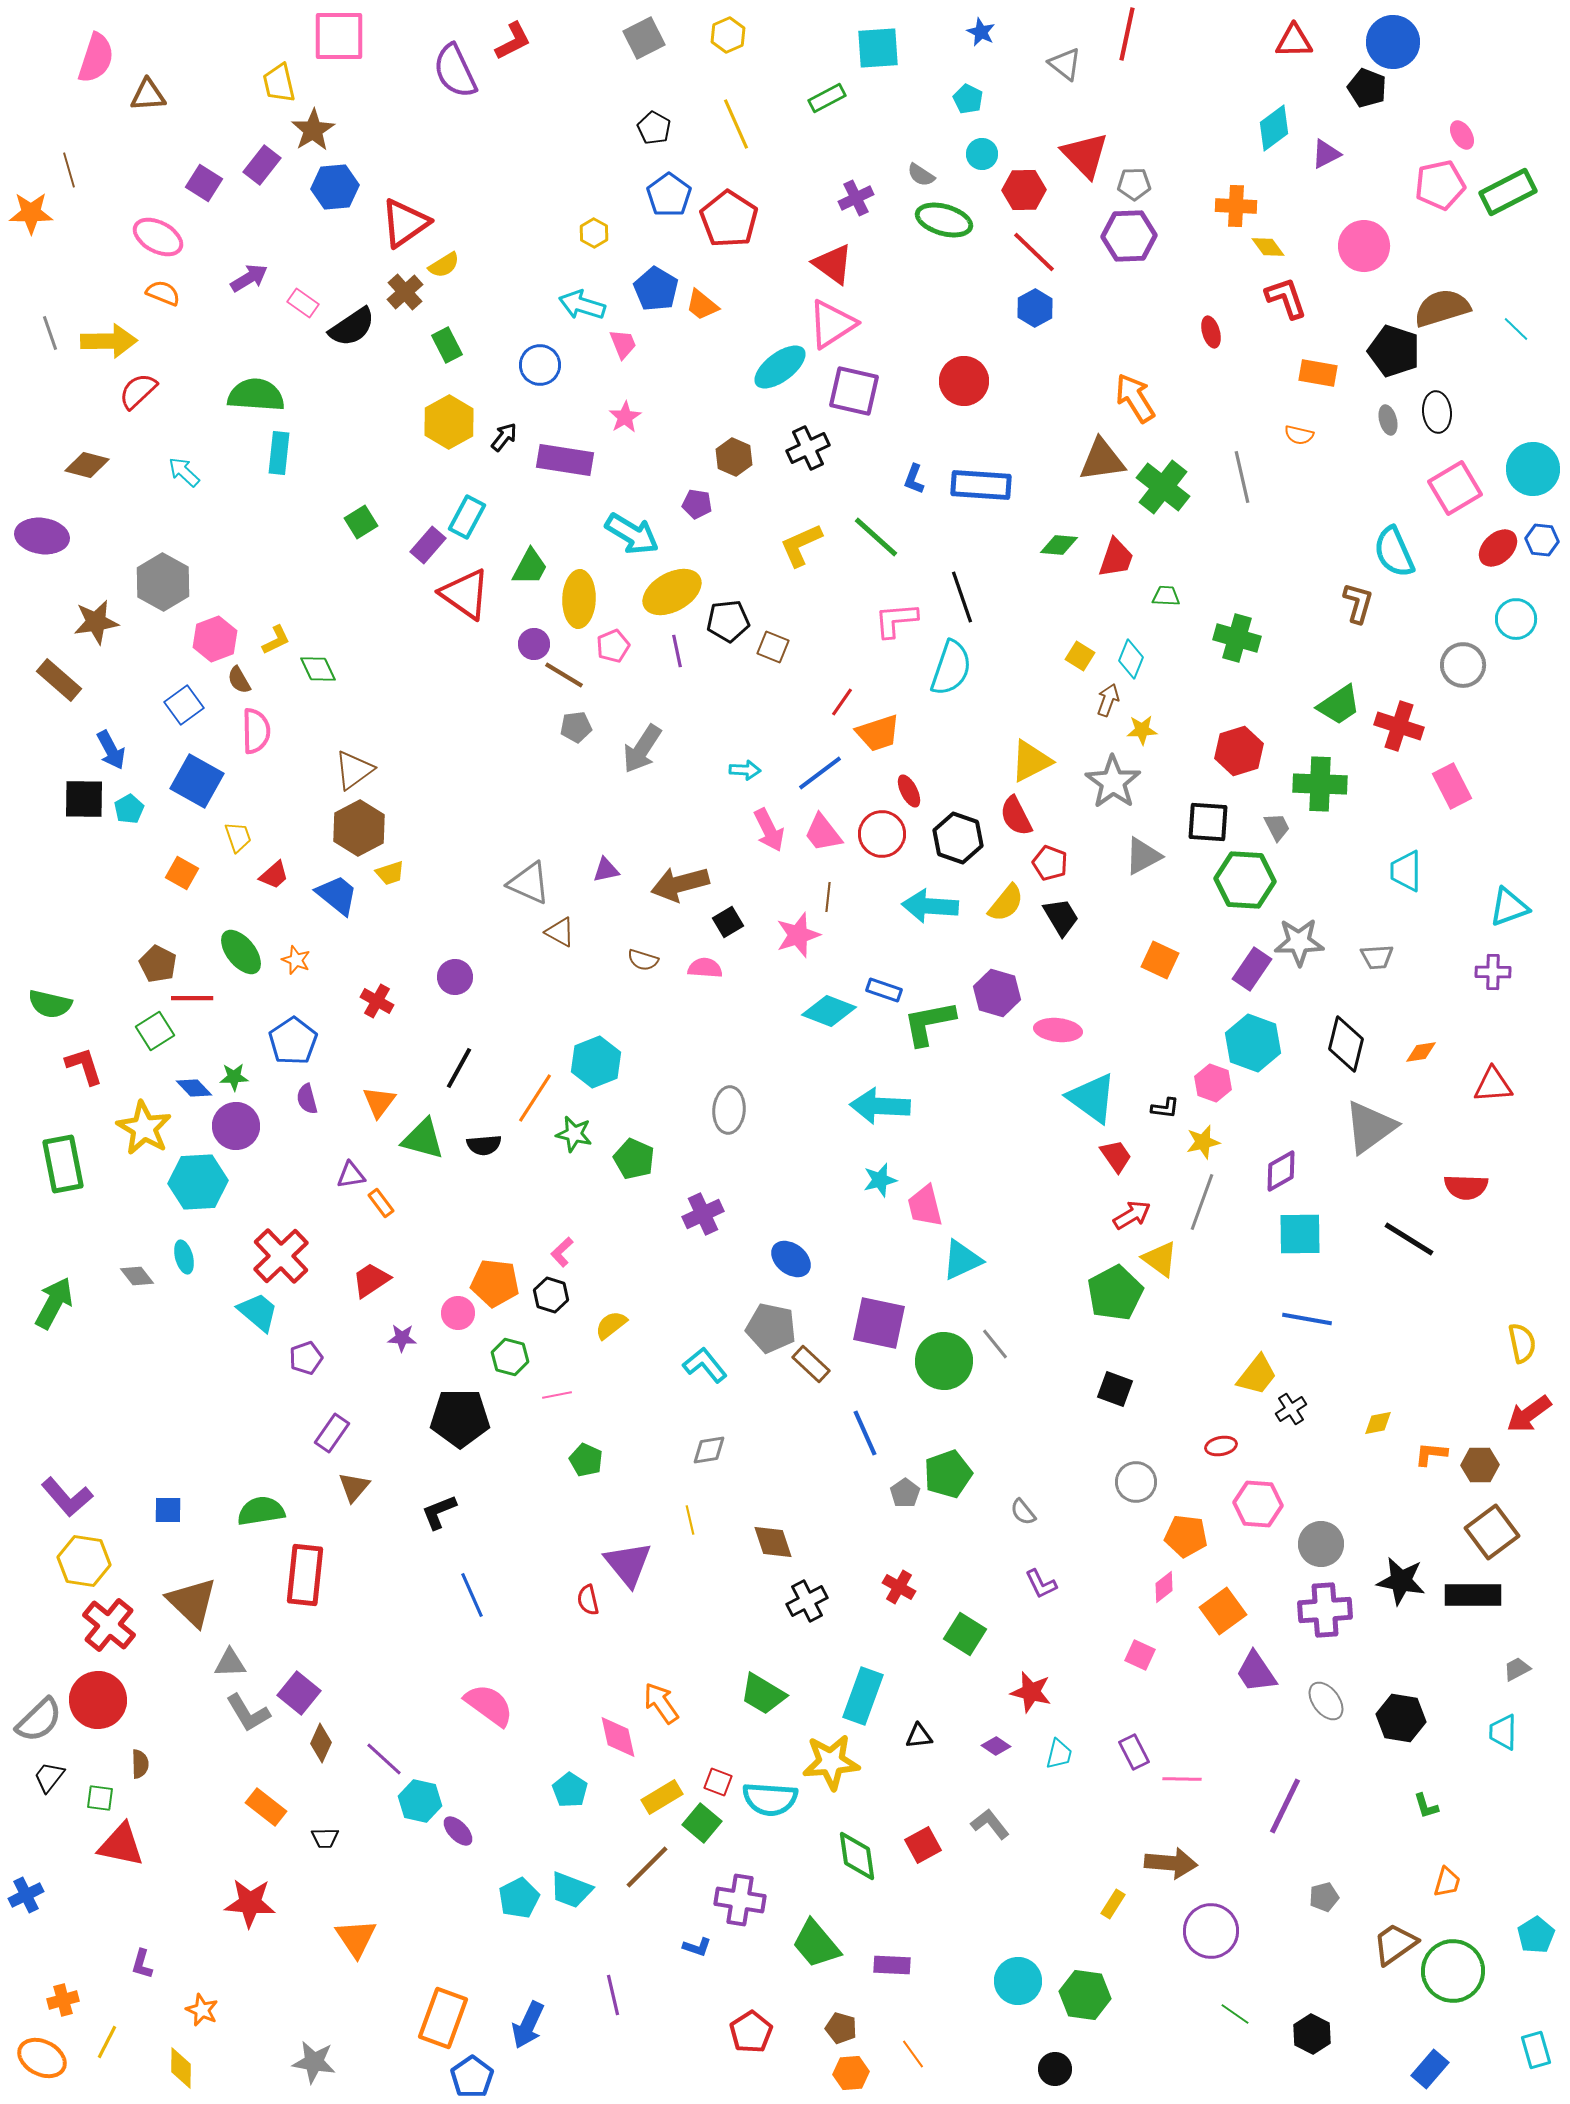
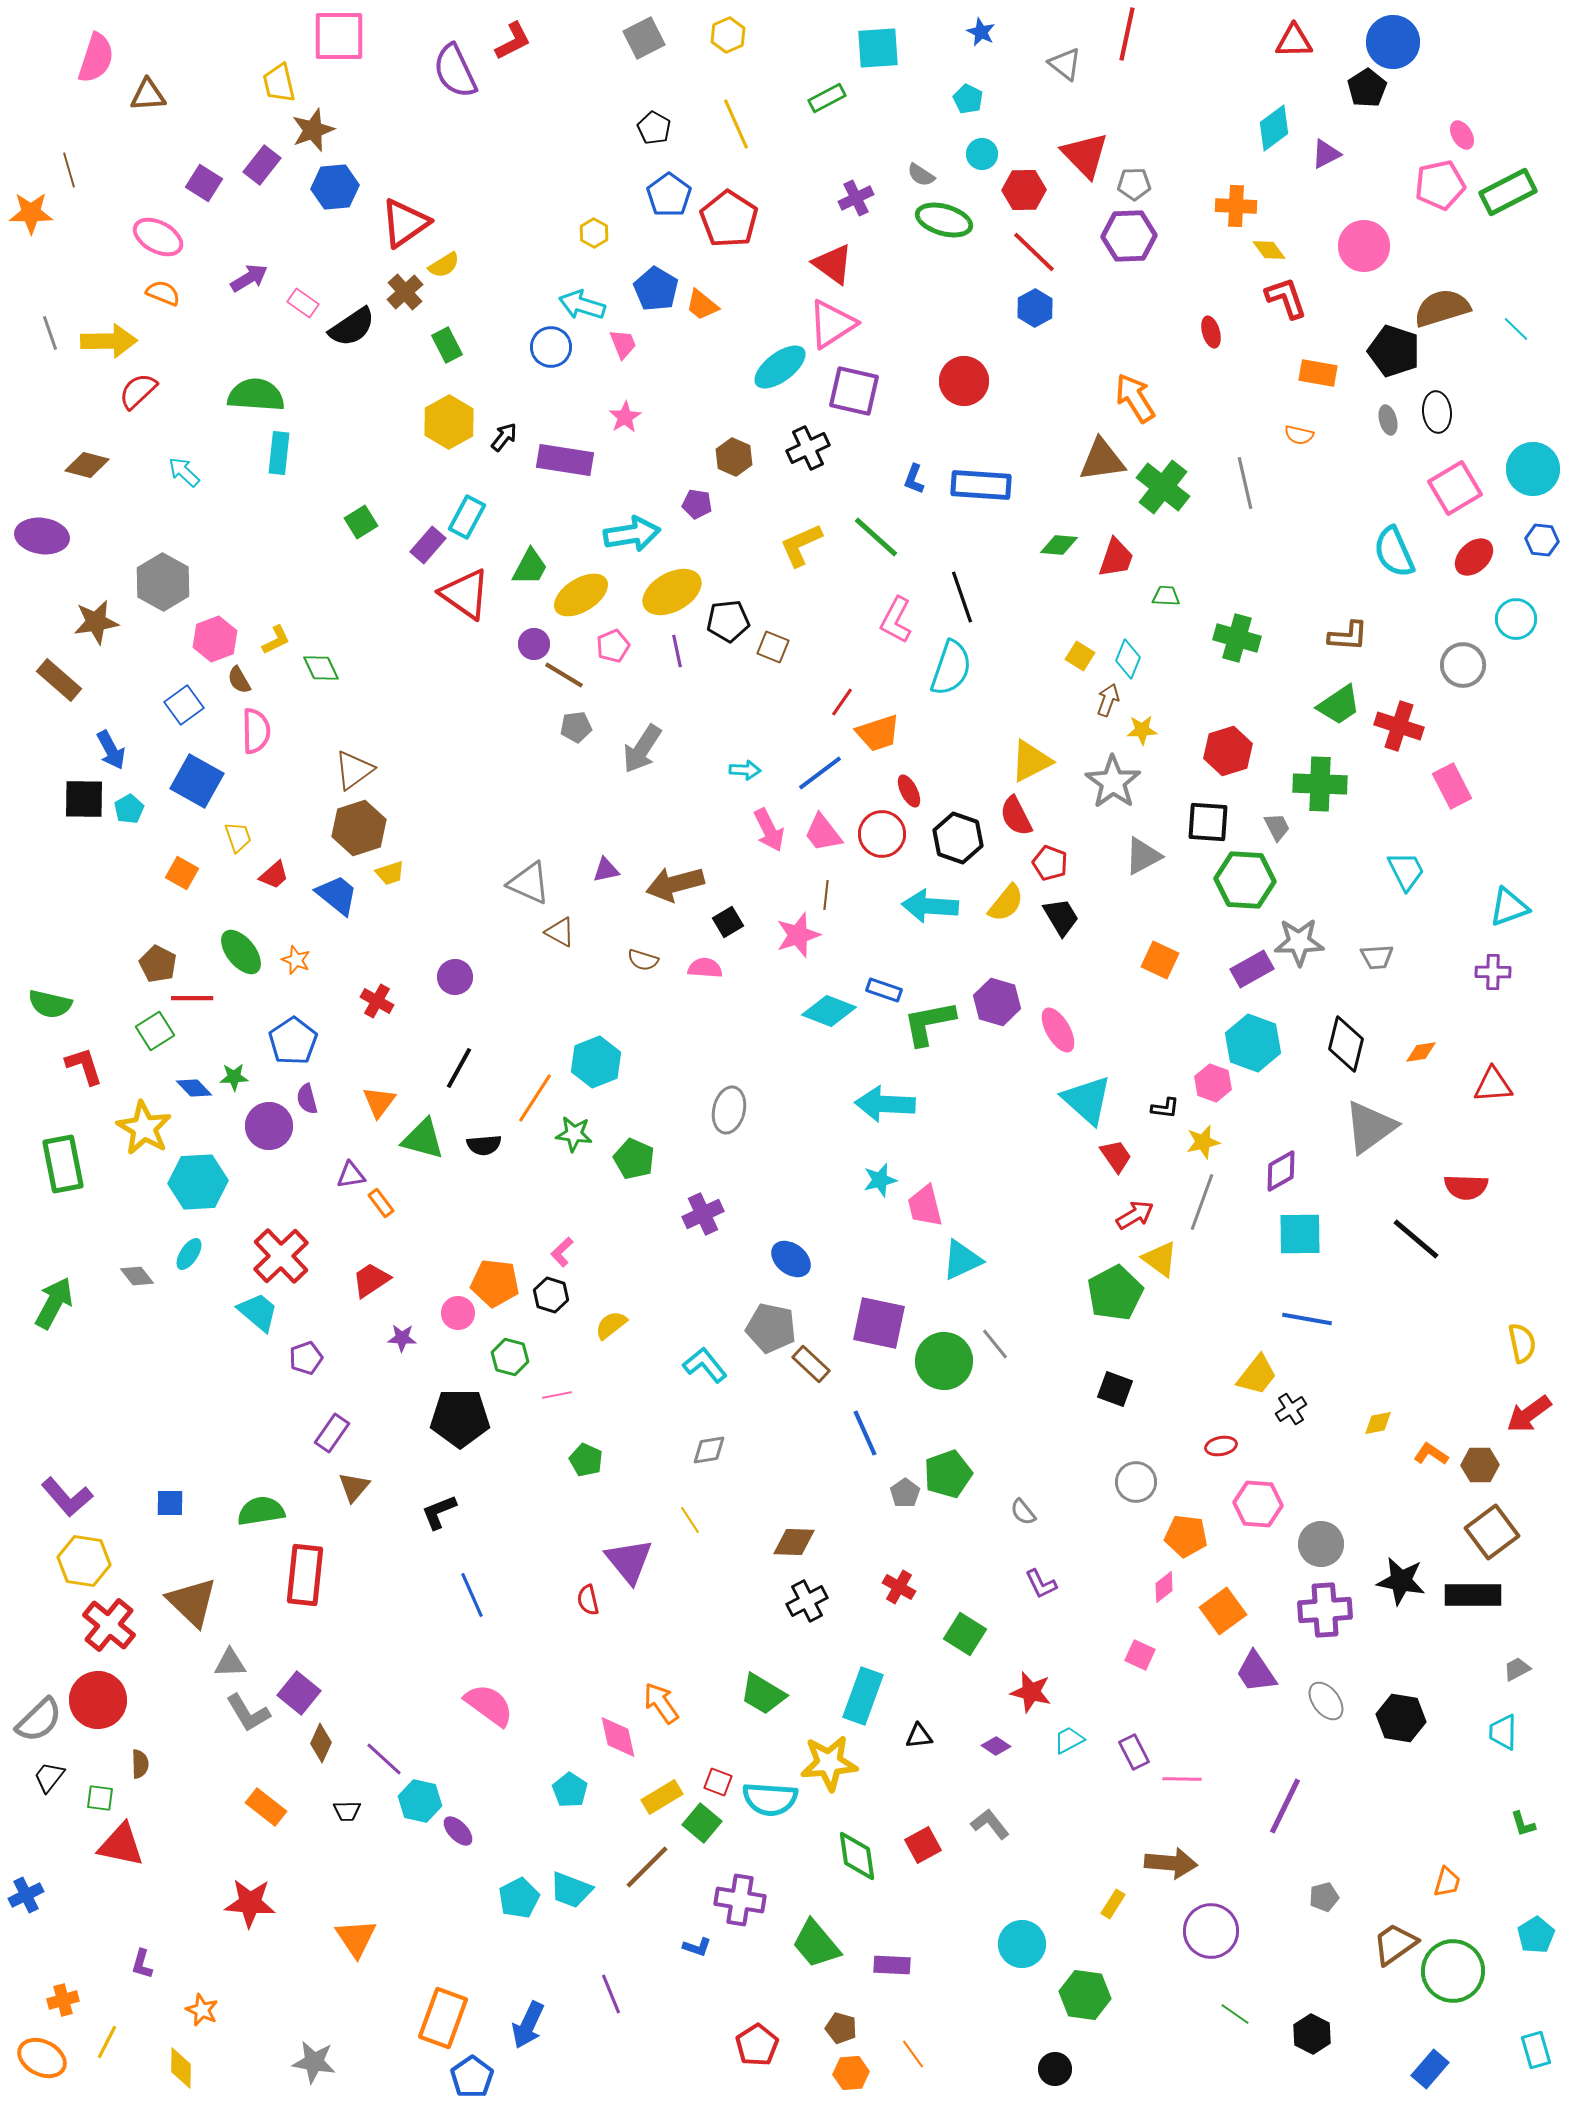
black pentagon at (1367, 88): rotated 18 degrees clockwise
brown star at (313, 130): rotated 12 degrees clockwise
yellow diamond at (1268, 247): moved 1 px right, 3 px down
blue circle at (540, 365): moved 11 px right, 18 px up
gray line at (1242, 477): moved 3 px right, 6 px down
cyan arrow at (632, 534): rotated 40 degrees counterclockwise
red ellipse at (1498, 548): moved 24 px left, 9 px down
yellow ellipse at (579, 599): moved 2 px right, 4 px up; rotated 56 degrees clockwise
brown L-shape at (1358, 603): moved 10 px left, 33 px down; rotated 78 degrees clockwise
pink L-shape at (896, 620): rotated 57 degrees counterclockwise
cyan diamond at (1131, 659): moved 3 px left
green diamond at (318, 669): moved 3 px right, 1 px up
red hexagon at (1239, 751): moved 11 px left
brown hexagon at (359, 828): rotated 10 degrees clockwise
cyan trapezoid at (1406, 871): rotated 153 degrees clockwise
brown arrow at (680, 884): moved 5 px left
brown line at (828, 897): moved 2 px left, 2 px up
purple rectangle at (1252, 969): rotated 27 degrees clockwise
purple hexagon at (997, 993): moved 9 px down
pink ellipse at (1058, 1030): rotated 54 degrees clockwise
cyan triangle at (1092, 1098): moved 5 px left, 2 px down; rotated 6 degrees clockwise
cyan arrow at (880, 1106): moved 5 px right, 2 px up
gray ellipse at (729, 1110): rotated 9 degrees clockwise
purple circle at (236, 1126): moved 33 px right
green star at (574, 1134): rotated 6 degrees counterclockwise
red arrow at (1132, 1215): moved 3 px right
black line at (1409, 1239): moved 7 px right; rotated 8 degrees clockwise
cyan ellipse at (184, 1257): moved 5 px right, 3 px up; rotated 48 degrees clockwise
orange L-shape at (1431, 1454): rotated 28 degrees clockwise
blue square at (168, 1510): moved 2 px right, 7 px up
yellow line at (690, 1520): rotated 20 degrees counterclockwise
brown diamond at (773, 1542): moved 21 px right; rotated 69 degrees counterclockwise
purple triangle at (628, 1564): moved 1 px right, 3 px up
cyan trapezoid at (1059, 1754): moved 10 px right, 14 px up; rotated 132 degrees counterclockwise
yellow star at (831, 1762): moved 2 px left, 1 px down
green L-shape at (1426, 1806): moved 97 px right, 18 px down
black trapezoid at (325, 1838): moved 22 px right, 27 px up
cyan circle at (1018, 1981): moved 4 px right, 37 px up
purple line at (613, 1995): moved 2 px left, 1 px up; rotated 9 degrees counterclockwise
red pentagon at (751, 2032): moved 6 px right, 13 px down
